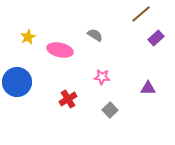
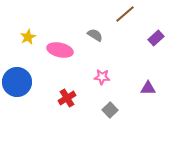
brown line: moved 16 px left
red cross: moved 1 px left, 1 px up
